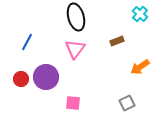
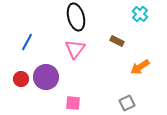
brown rectangle: rotated 48 degrees clockwise
